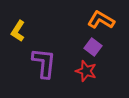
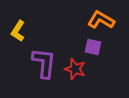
purple square: rotated 24 degrees counterclockwise
red star: moved 11 px left, 2 px up
